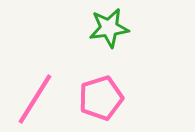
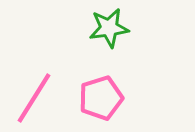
pink line: moved 1 px left, 1 px up
